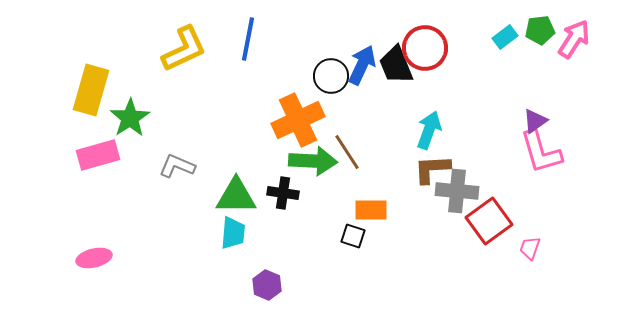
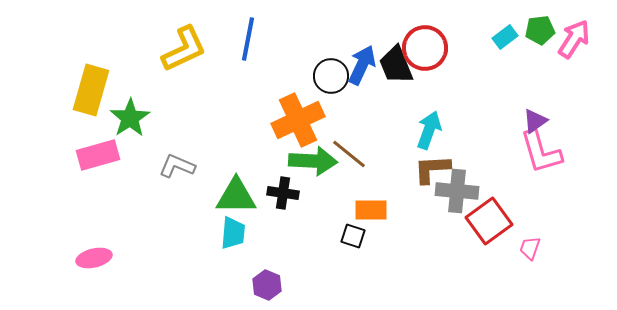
brown line: moved 2 px right, 2 px down; rotated 18 degrees counterclockwise
